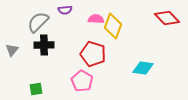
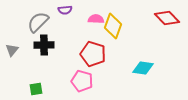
pink pentagon: rotated 15 degrees counterclockwise
